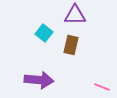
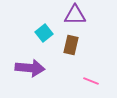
cyan square: rotated 12 degrees clockwise
purple arrow: moved 9 px left, 12 px up
pink line: moved 11 px left, 6 px up
